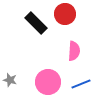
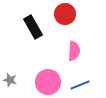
black rectangle: moved 3 px left, 4 px down; rotated 15 degrees clockwise
blue line: moved 1 px left, 1 px down
